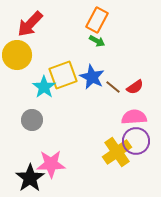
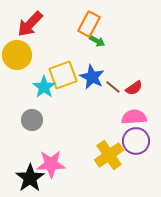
orange rectangle: moved 8 px left, 4 px down
red semicircle: moved 1 px left, 1 px down
yellow cross: moved 8 px left, 3 px down
